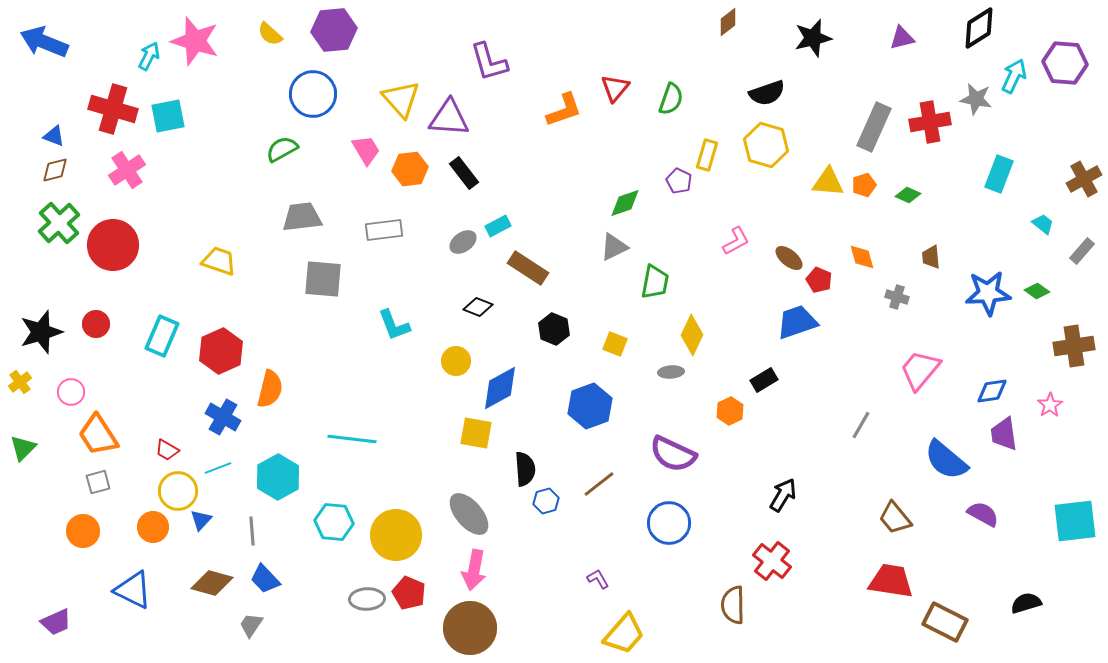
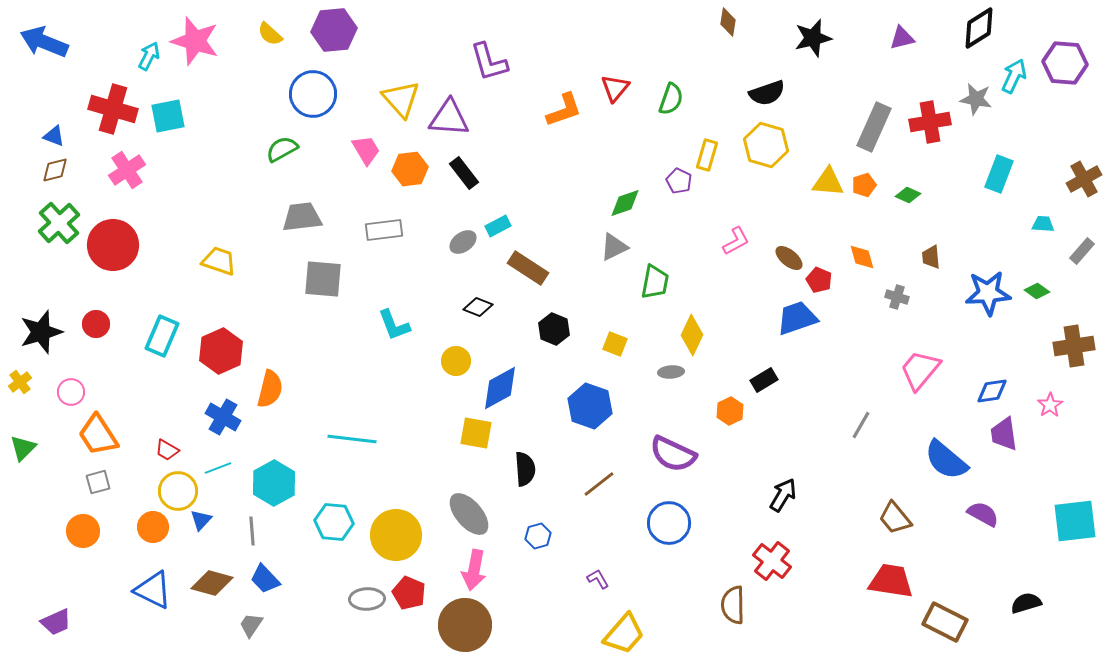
brown diamond at (728, 22): rotated 44 degrees counterclockwise
cyan trapezoid at (1043, 224): rotated 35 degrees counterclockwise
blue trapezoid at (797, 322): moved 4 px up
blue hexagon at (590, 406): rotated 21 degrees counterclockwise
cyan hexagon at (278, 477): moved 4 px left, 6 px down
blue hexagon at (546, 501): moved 8 px left, 35 px down
blue triangle at (133, 590): moved 20 px right
brown circle at (470, 628): moved 5 px left, 3 px up
